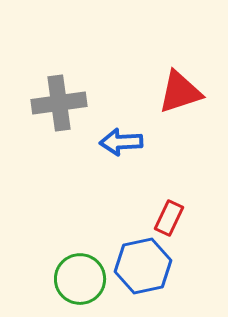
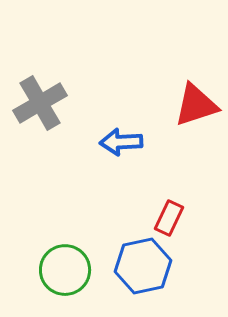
red triangle: moved 16 px right, 13 px down
gray cross: moved 19 px left; rotated 22 degrees counterclockwise
green circle: moved 15 px left, 9 px up
